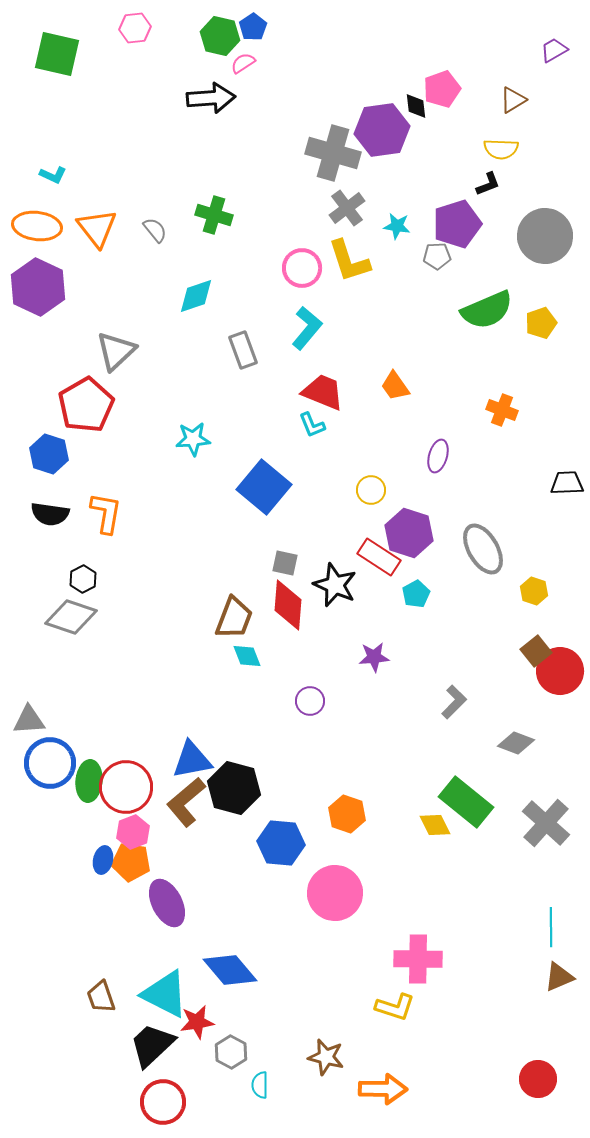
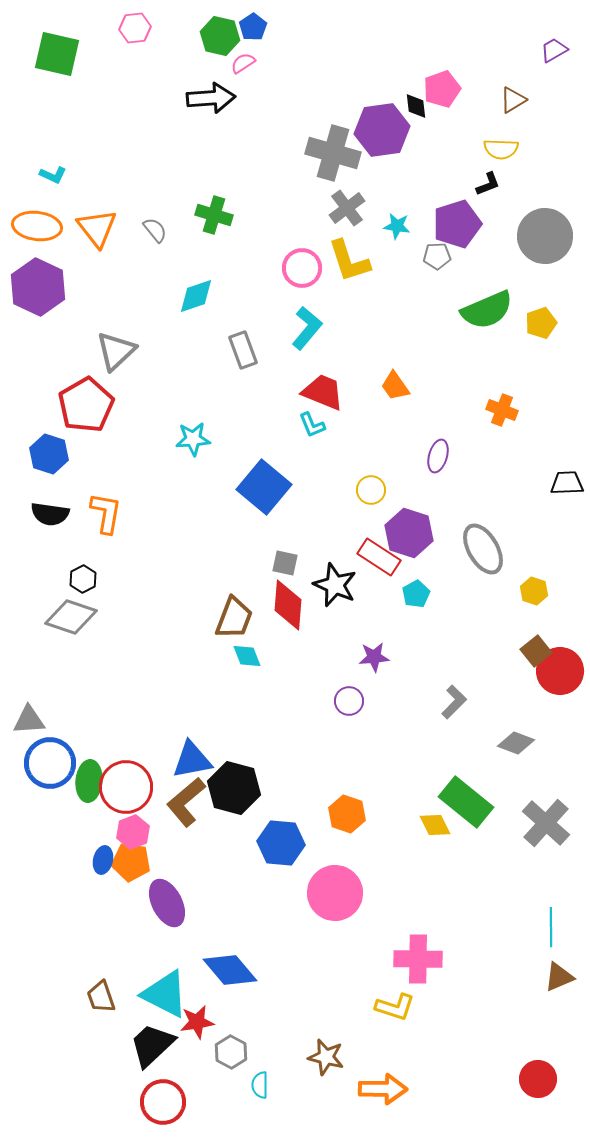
purple circle at (310, 701): moved 39 px right
